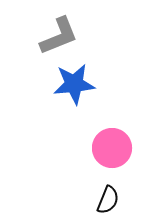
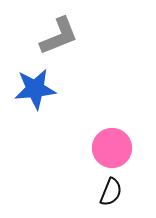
blue star: moved 39 px left, 5 px down
black semicircle: moved 3 px right, 8 px up
